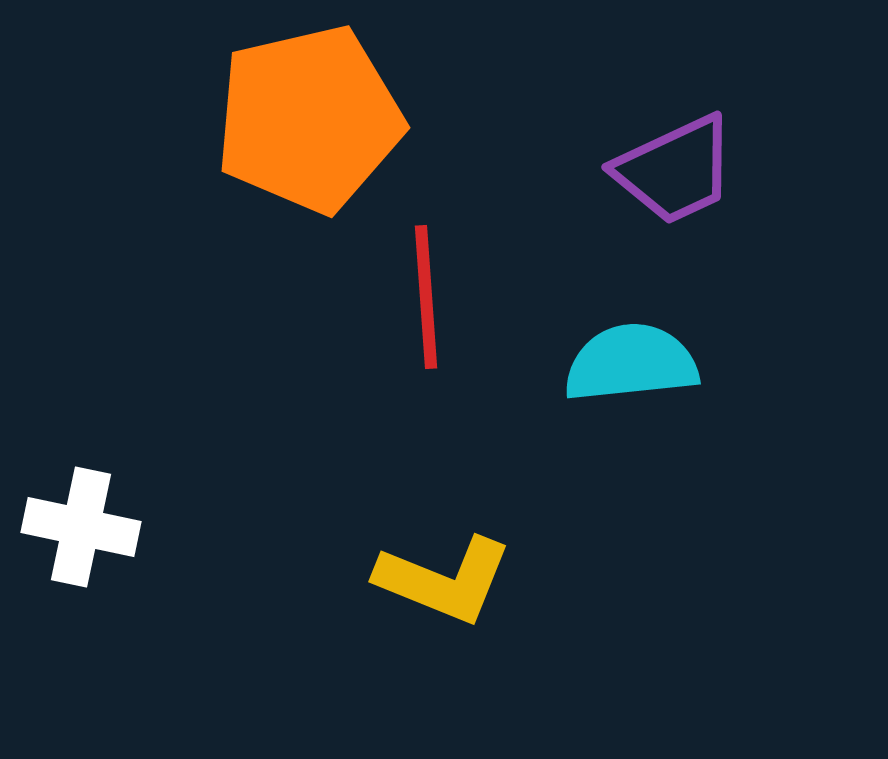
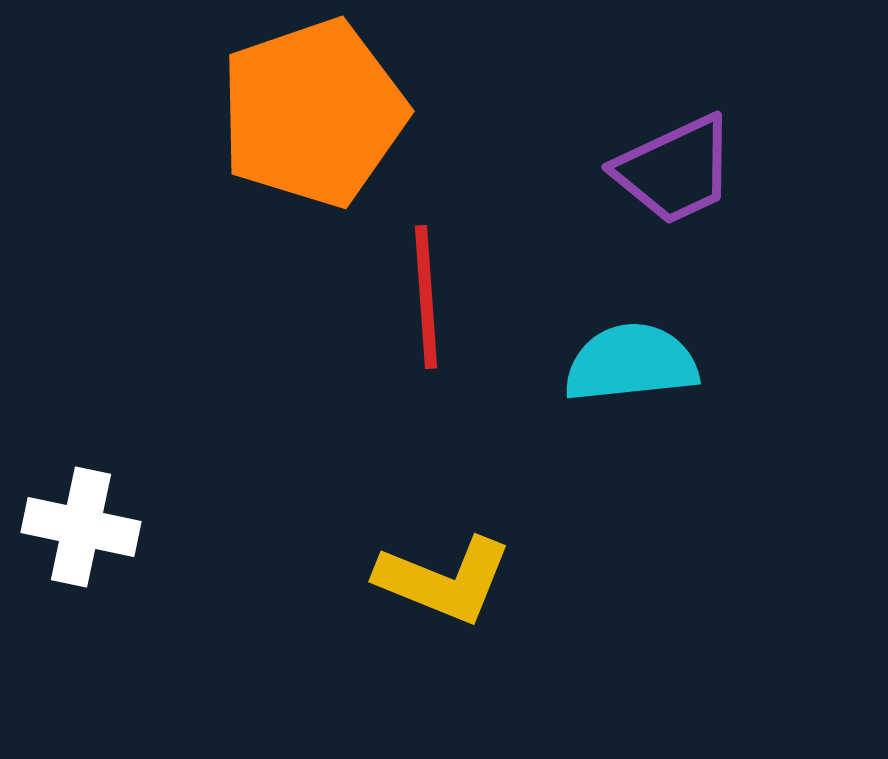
orange pentagon: moved 4 px right, 6 px up; rotated 6 degrees counterclockwise
